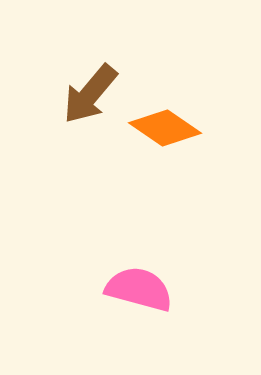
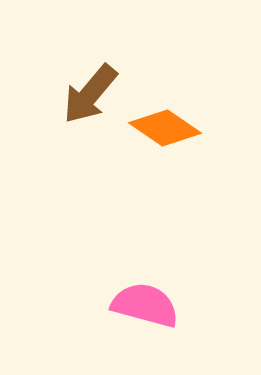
pink semicircle: moved 6 px right, 16 px down
